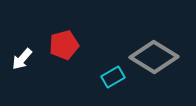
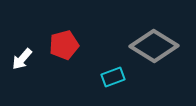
gray diamond: moved 11 px up
cyan rectangle: rotated 10 degrees clockwise
